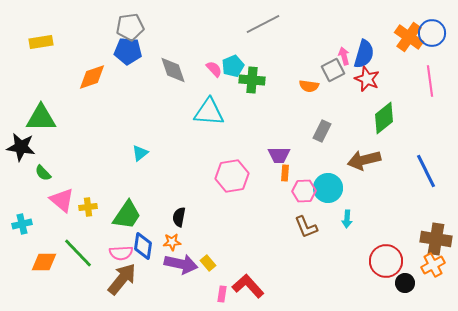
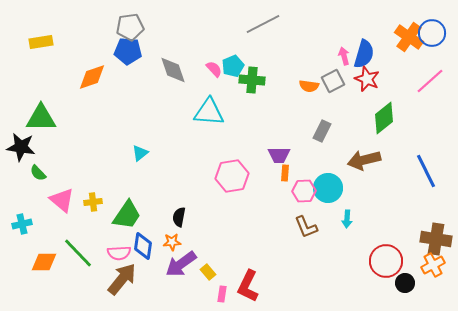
gray square at (333, 70): moved 11 px down
pink line at (430, 81): rotated 56 degrees clockwise
green semicircle at (43, 173): moved 5 px left
yellow cross at (88, 207): moved 5 px right, 5 px up
pink semicircle at (121, 253): moved 2 px left
yellow rectangle at (208, 263): moved 9 px down
purple arrow at (181, 264): rotated 132 degrees clockwise
red L-shape at (248, 286): rotated 112 degrees counterclockwise
